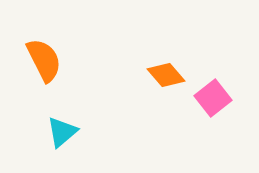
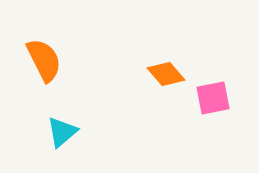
orange diamond: moved 1 px up
pink square: rotated 27 degrees clockwise
